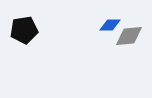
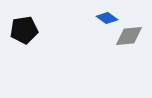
blue diamond: moved 3 px left, 7 px up; rotated 35 degrees clockwise
